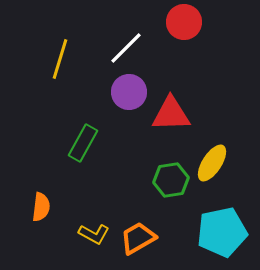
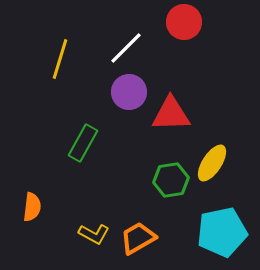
orange semicircle: moved 9 px left
